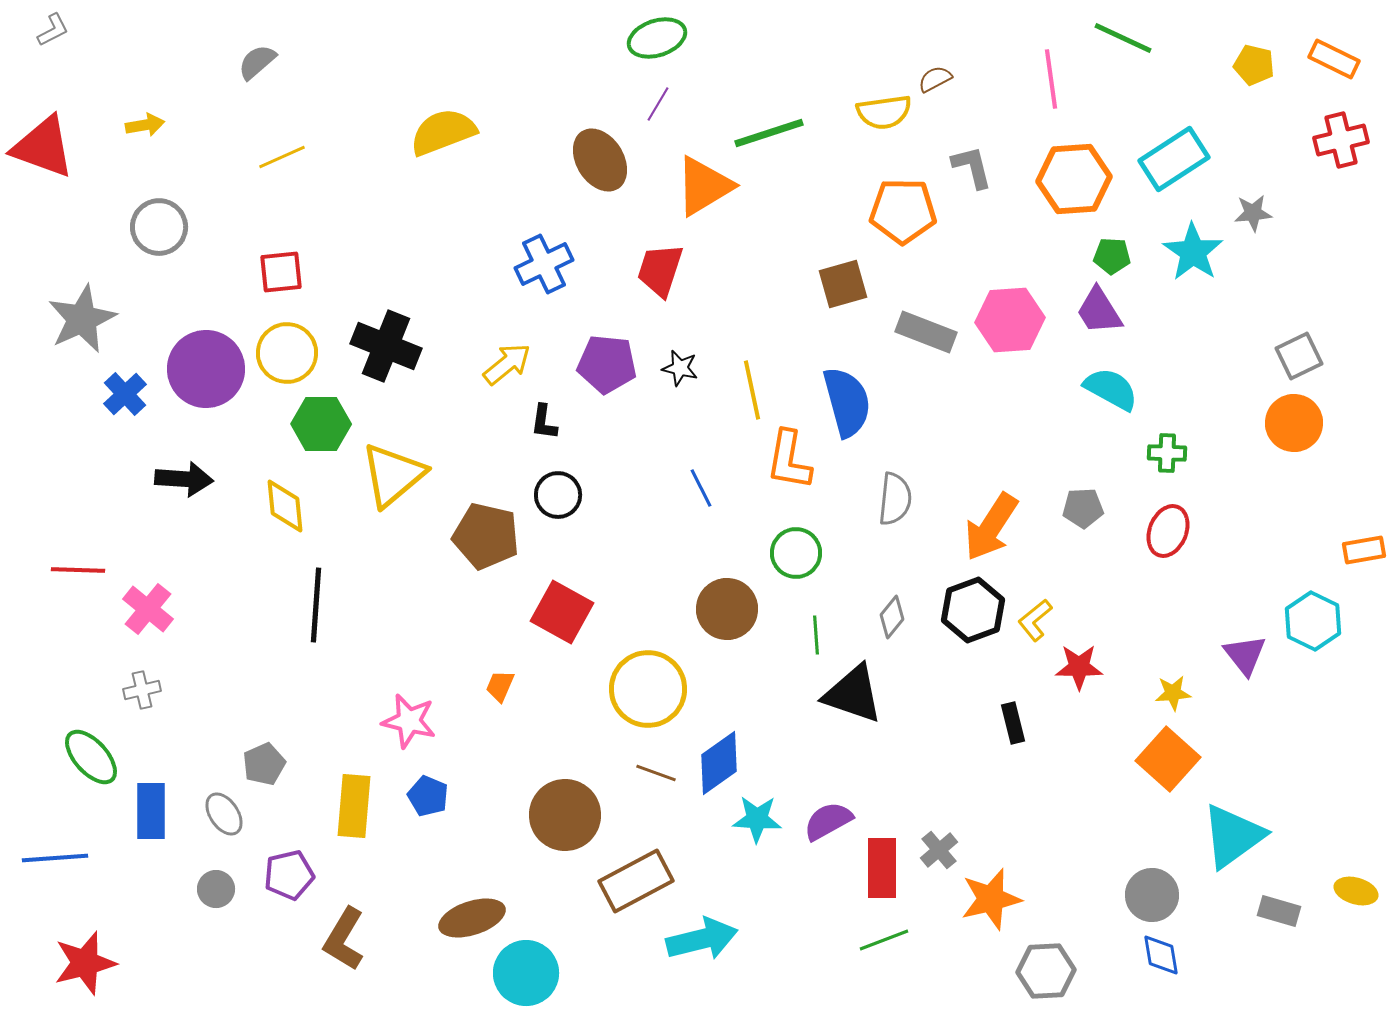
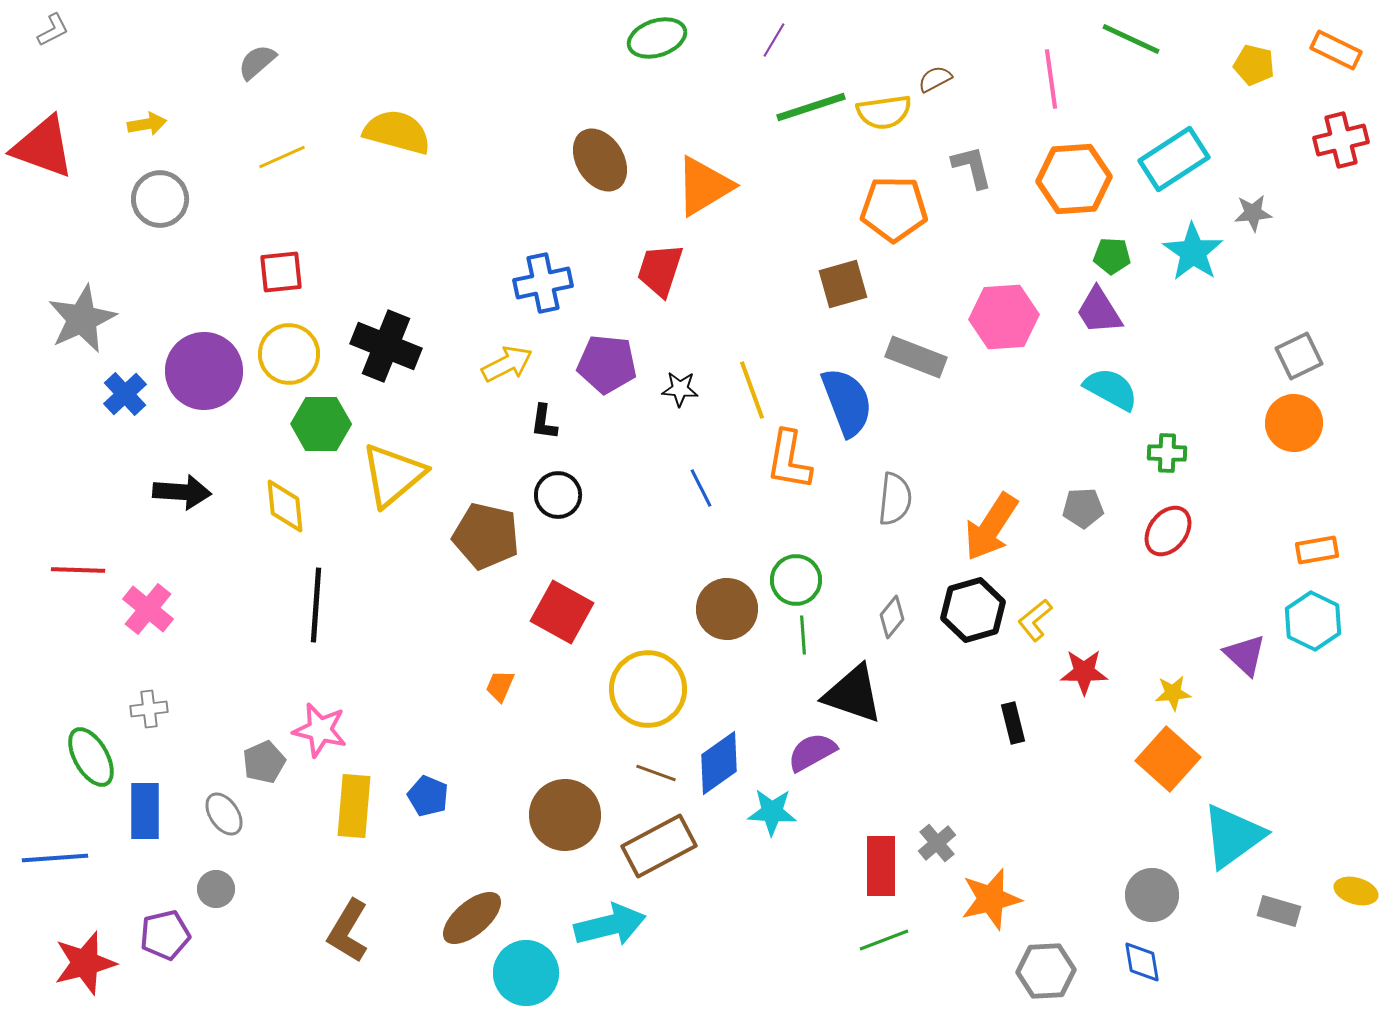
green line at (1123, 38): moved 8 px right, 1 px down
orange rectangle at (1334, 59): moved 2 px right, 9 px up
purple line at (658, 104): moved 116 px right, 64 px up
yellow arrow at (145, 125): moved 2 px right, 1 px up
yellow semicircle at (443, 132): moved 46 px left; rotated 36 degrees clockwise
green line at (769, 133): moved 42 px right, 26 px up
orange pentagon at (903, 211): moved 9 px left, 2 px up
gray circle at (159, 227): moved 1 px right, 28 px up
blue cross at (544, 264): moved 1 px left, 19 px down; rotated 14 degrees clockwise
pink hexagon at (1010, 320): moved 6 px left, 3 px up
gray rectangle at (926, 332): moved 10 px left, 25 px down
yellow circle at (287, 353): moved 2 px right, 1 px down
yellow arrow at (507, 364): rotated 12 degrees clockwise
black star at (680, 368): moved 21 px down; rotated 9 degrees counterclockwise
purple circle at (206, 369): moved 2 px left, 2 px down
yellow line at (752, 390): rotated 8 degrees counterclockwise
blue semicircle at (847, 402): rotated 6 degrees counterclockwise
black arrow at (184, 479): moved 2 px left, 13 px down
red ellipse at (1168, 531): rotated 15 degrees clockwise
orange rectangle at (1364, 550): moved 47 px left
green circle at (796, 553): moved 27 px down
black hexagon at (973, 610): rotated 4 degrees clockwise
green line at (816, 635): moved 13 px left
purple triangle at (1245, 655): rotated 9 degrees counterclockwise
red star at (1079, 667): moved 5 px right, 5 px down
gray cross at (142, 690): moved 7 px right, 19 px down; rotated 6 degrees clockwise
pink star at (409, 721): moved 89 px left, 9 px down
green ellipse at (91, 757): rotated 12 degrees clockwise
gray pentagon at (264, 764): moved 2 px up
blue rectangle at (151, 811): moved 6 px left
cyan star at (757, 819): moved 15 px right, 7 px up
purple semicircle at (828, 821): moved 16 px left, 69 px up
gray cross at (939, 850): moved 2 px left, 7 px up
red rectangle at (882, 868): moved 1 px left, 2 px up
purple pentagon at (289, 875): moved 124 px left, 60 px down
brown rectangle at (636, 881): moved 23 px right, 35 px up
brown ellipse at (472, 918): rotated 22 degrees counterclockwise
brown L-shape at (344, 939): moved 4 px right, 8 px up
cyan arrow at (702, 939): moved 92 px left, 14 px up
blue diamond at (1161, 955): moved 19 px left, 7 px down
